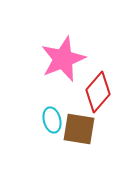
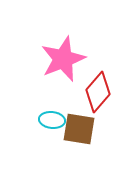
cyan ellipse: rotated 70 degrees counterclockwise
